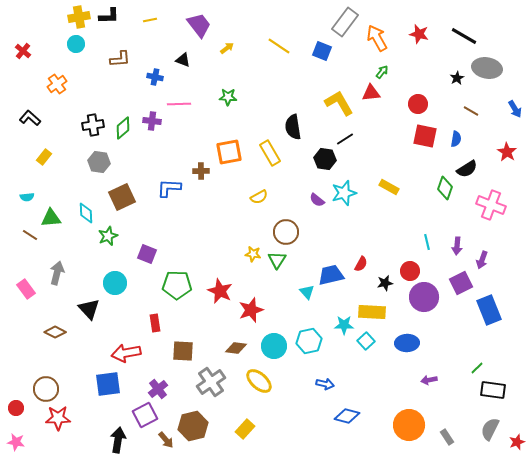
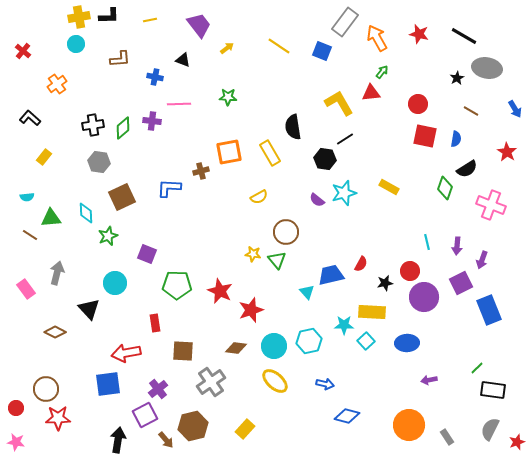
brown cross at (201, 171): rotated 14 degrees counterclockwise
green triangle at (277, 260): rotated 12 degrees counterclockwise
yellow ellipse at (259, 381): moved 16 px right
